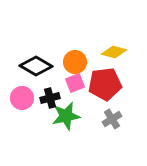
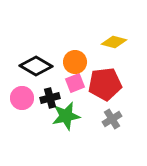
yellow diamond: moved 10 px up
